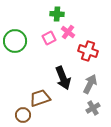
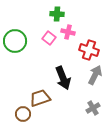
pink cross: rotated 24 degrees counterclockwise
pink square: rotated 24 degrees counterclockwise
red cross: moved 1 px right, 1 px up
gray arrow: moved 5 px right, 9 px up
brown circle: moved 1 px up
